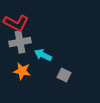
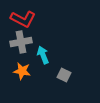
red L-shape: moved 7 px right, 4 px up
gray cross: moved 1 px right
cyan arrow: rotated 42 degrees clockwise
